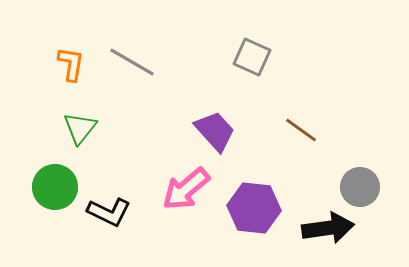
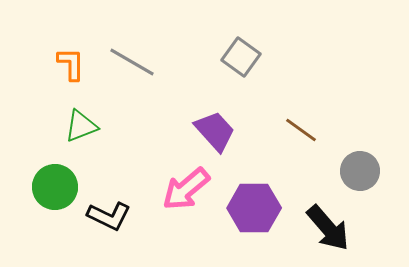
gray square: moved 11 px left; rotated 12 degrees clockwise
orange L-shape: rotated 9 degrees counterclockwise
green triangle: moved 1 px right, 2 px up; rotated 30 degrees clockwise
gray circle: moved 16 px up
purple hexagon: rotated 6 degrees counterclockwise
black L-shape: moved 4 px down
black arrow: rotated 57 degrees clockwise
